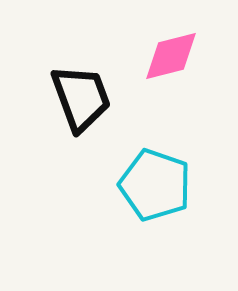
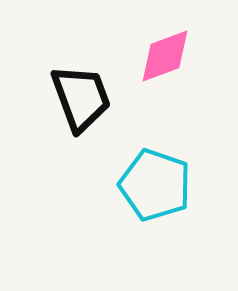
pink diamond: moved 6 px left; rotated 6 degrees counterclockwise
